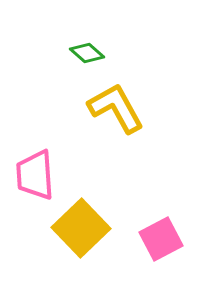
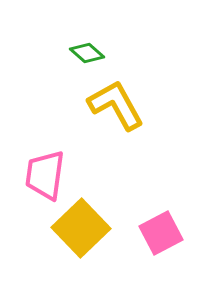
yellow L-shape: moved 3 px up
pink trapezoid: moved 10 px right; rotated 12 degrees clockwise
pink square: moved 6 px up
